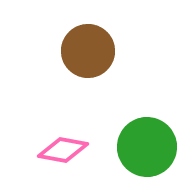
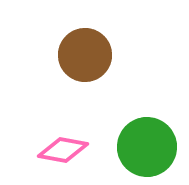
brown circle: moved 3 px left, 4 px down
